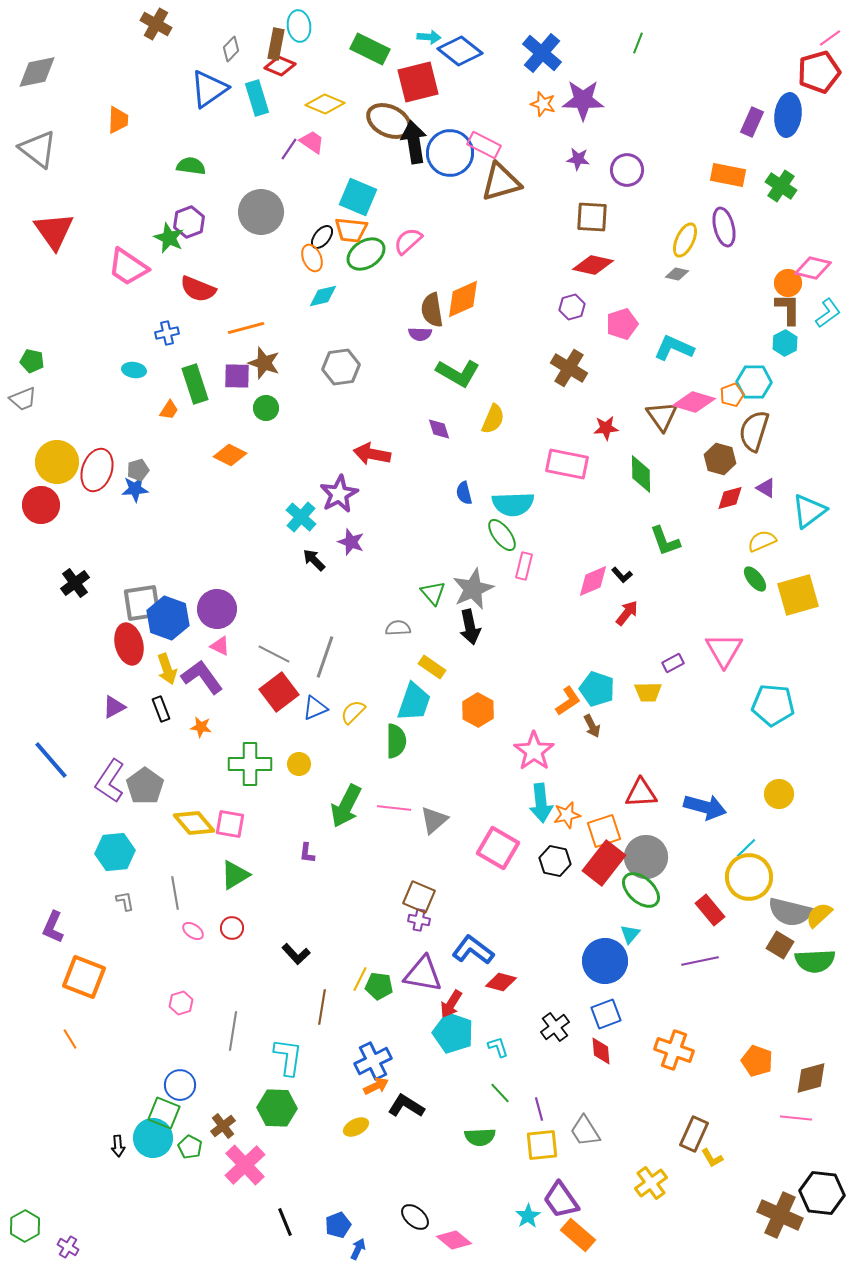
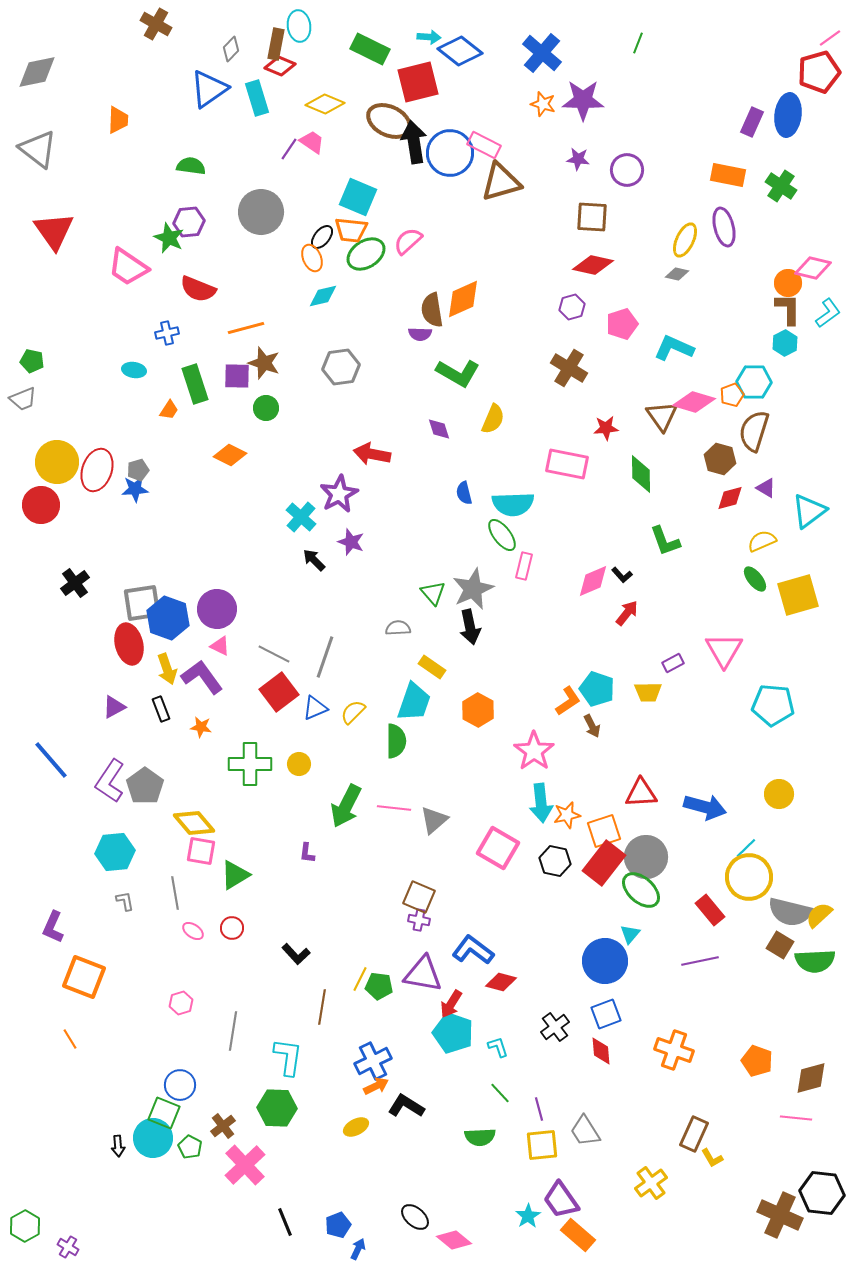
purple hexagon at (189, 222): rotated 16 degrees clockwise
pink square at (230, 824): moved 29 px left, 27 px down
